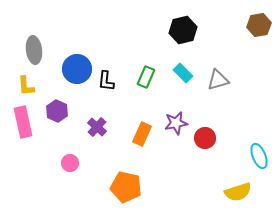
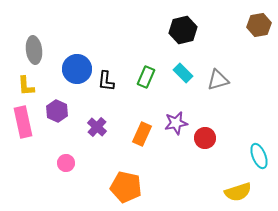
pink circle: moved 4 px left
